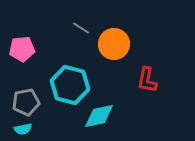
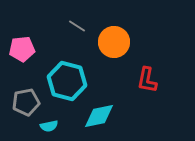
gray line: moved 4 px left, 2 px up
orange circle: moved 2 px up
cyan hexagon: moved 3 px left, 4 px up
cyan semicircle: moved 26 px right, 3 px up
